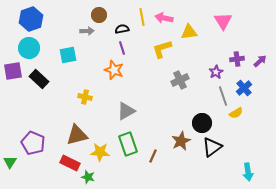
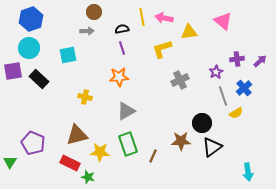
brown circle: moved 5 px left, 3 px up
pink triangle: rotated 18 degrees counterclockwise
orange star: moved 5 px right, 7 px down; rotated 24 degrees counterclockwise
brown star: rotated 24 degrees clockwise
